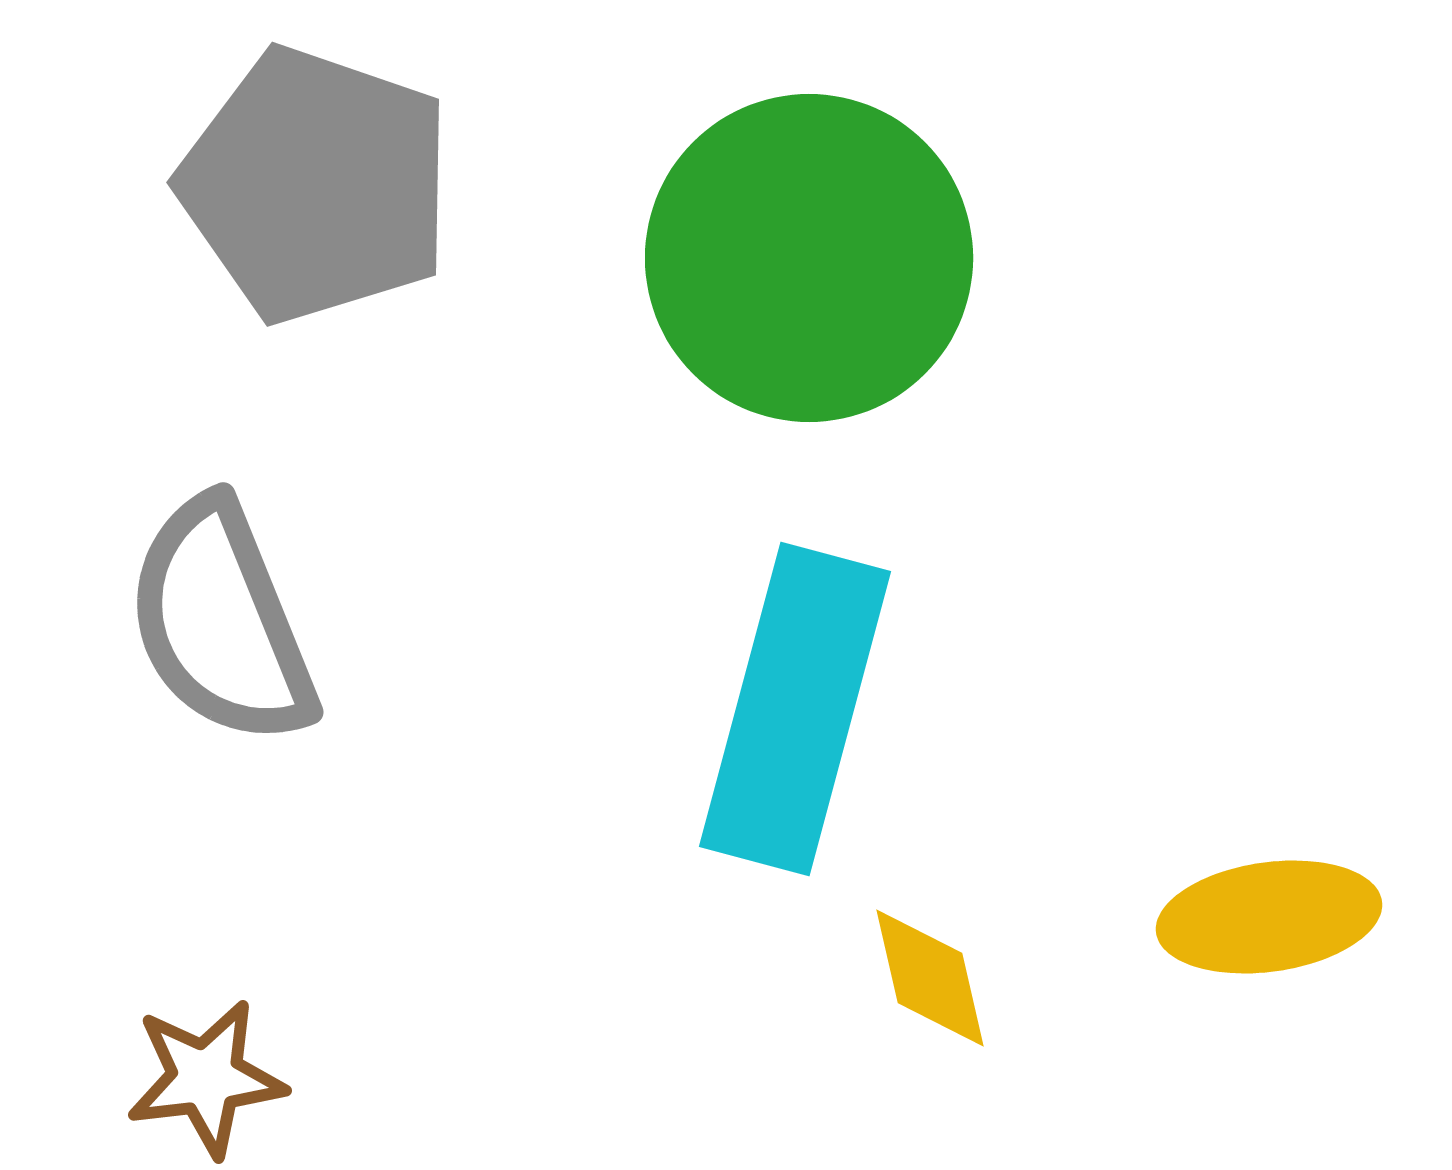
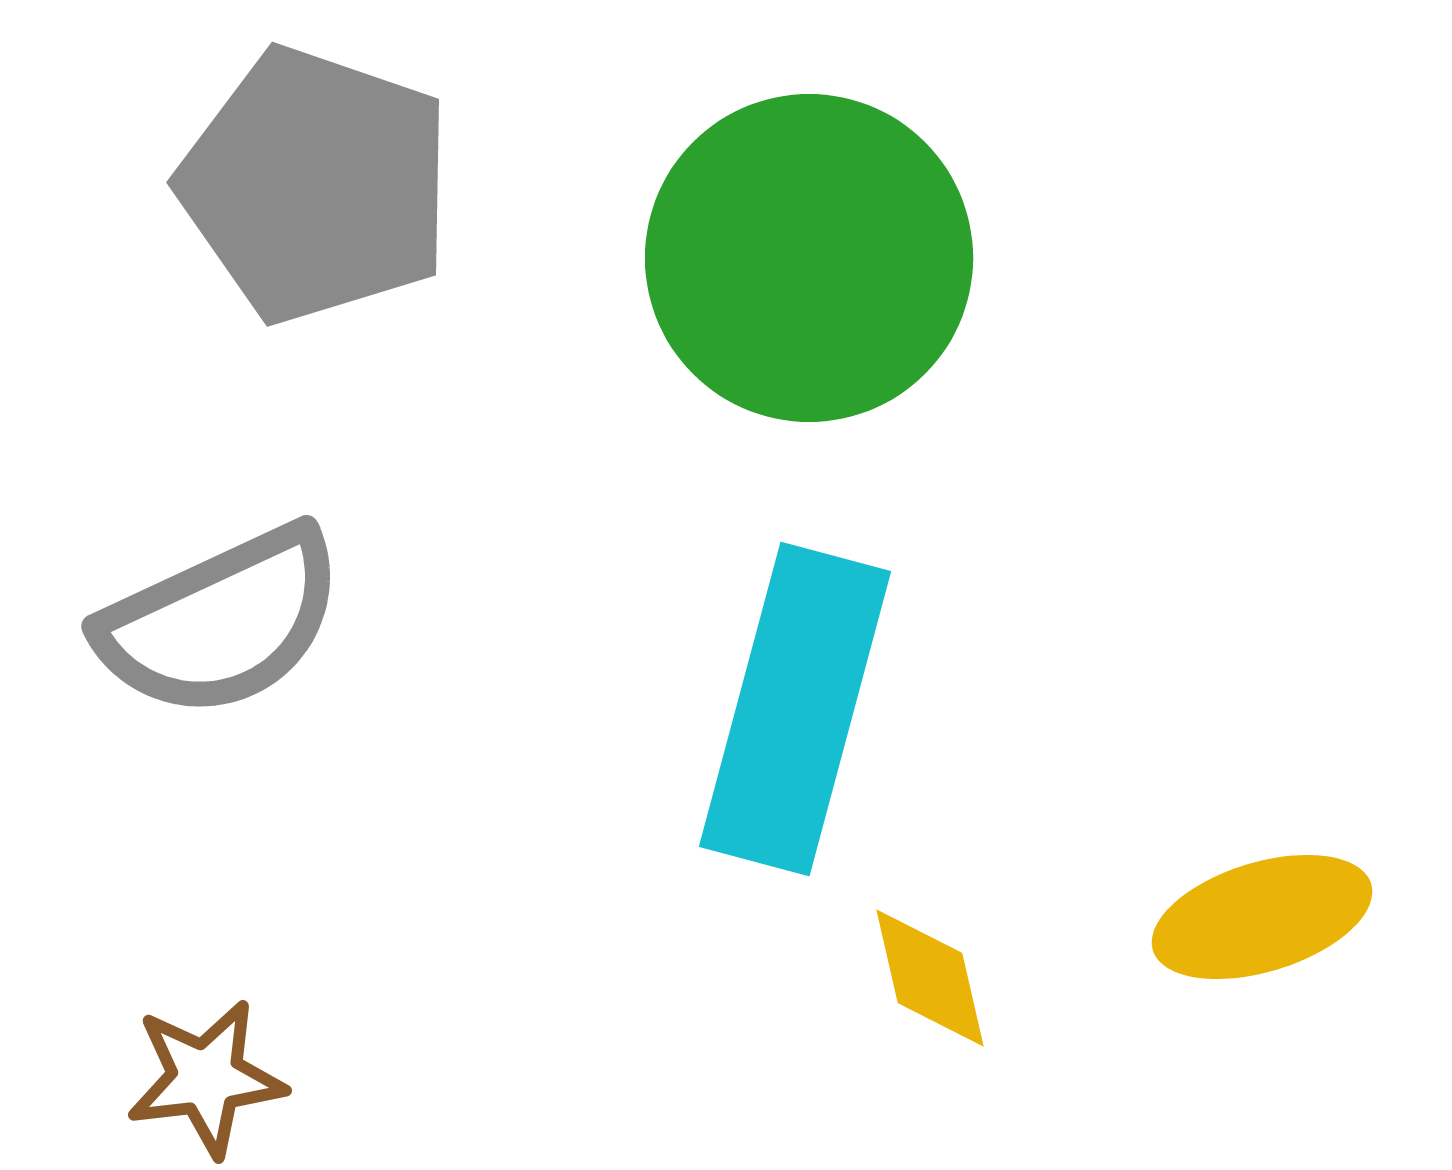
gray semicircle: rotated 93 degrees counterclockwise
yellow ellipse: moved 7 px left; rotated 9 degrees counterclockwise
